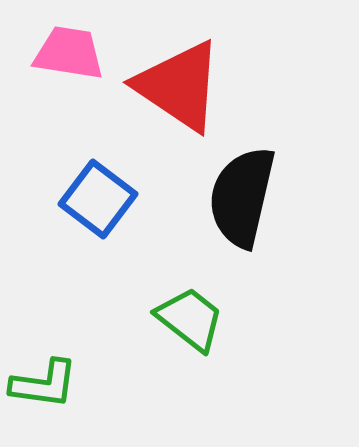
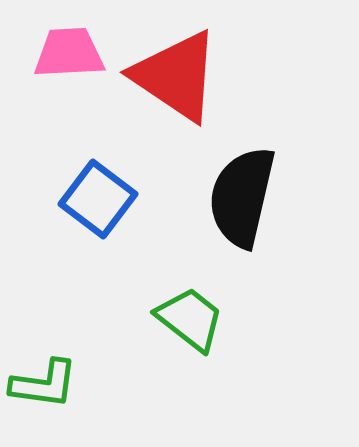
pink trapezoid: rotated 12 degrees counterclockwise
red triangle: moved 3 px left, 10 px up
